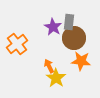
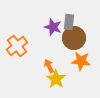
purple star: rotated 12 degrees counterclockwise
orange cross: moved 2 px down
yellow star: moved 1 px down
